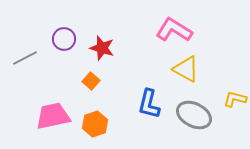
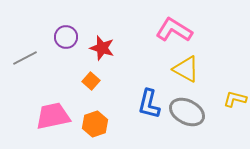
purple circle: moved 2 px right, 2 px up
gray ellipse: moved 7 px left, 3 px up
